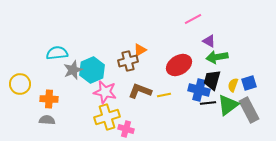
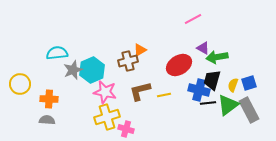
purple triangle: moved 6 px left, 7 px down
brown L-shape: rotated 35 degrees counterclockwise
